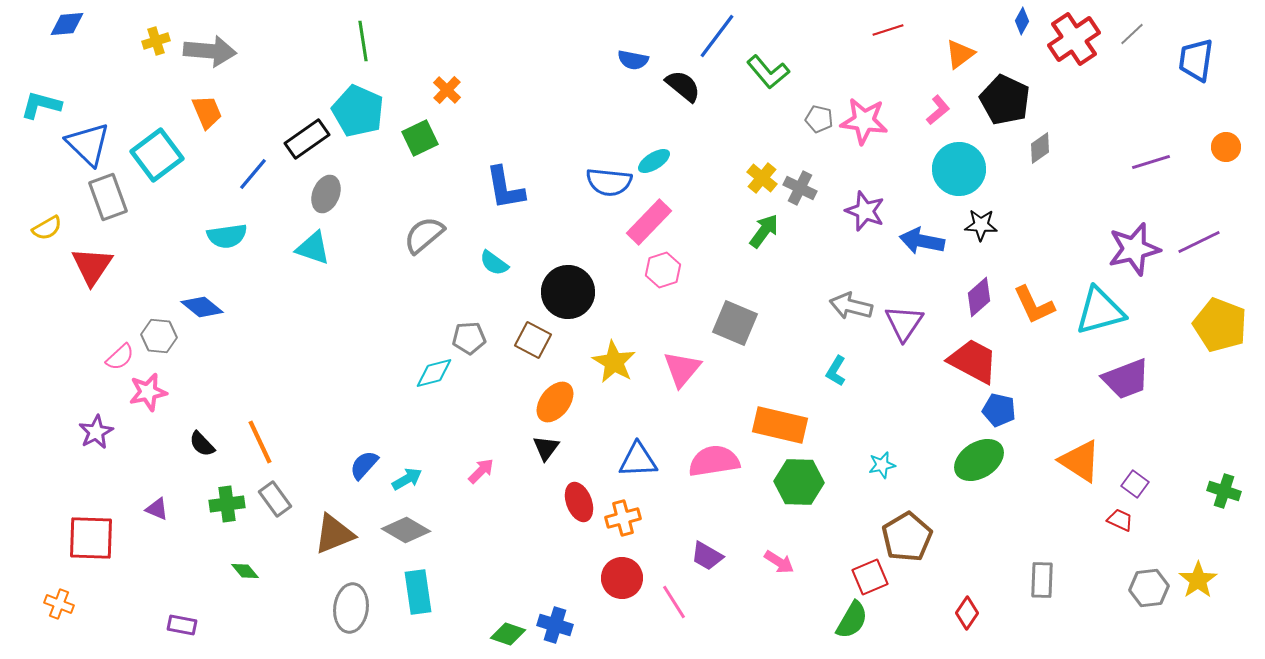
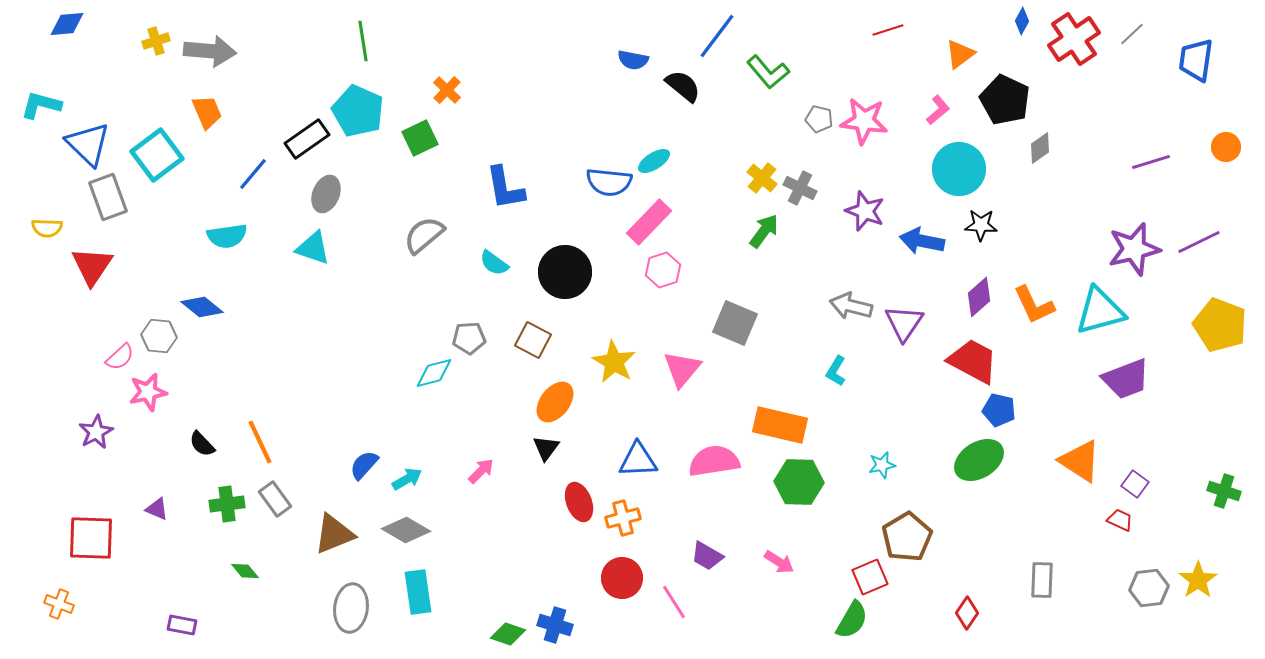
yellow semicircle at (47, 228): rotated 32 degrees clockwise
black circle at (568, 292): moved 3 px left, 20 px up
